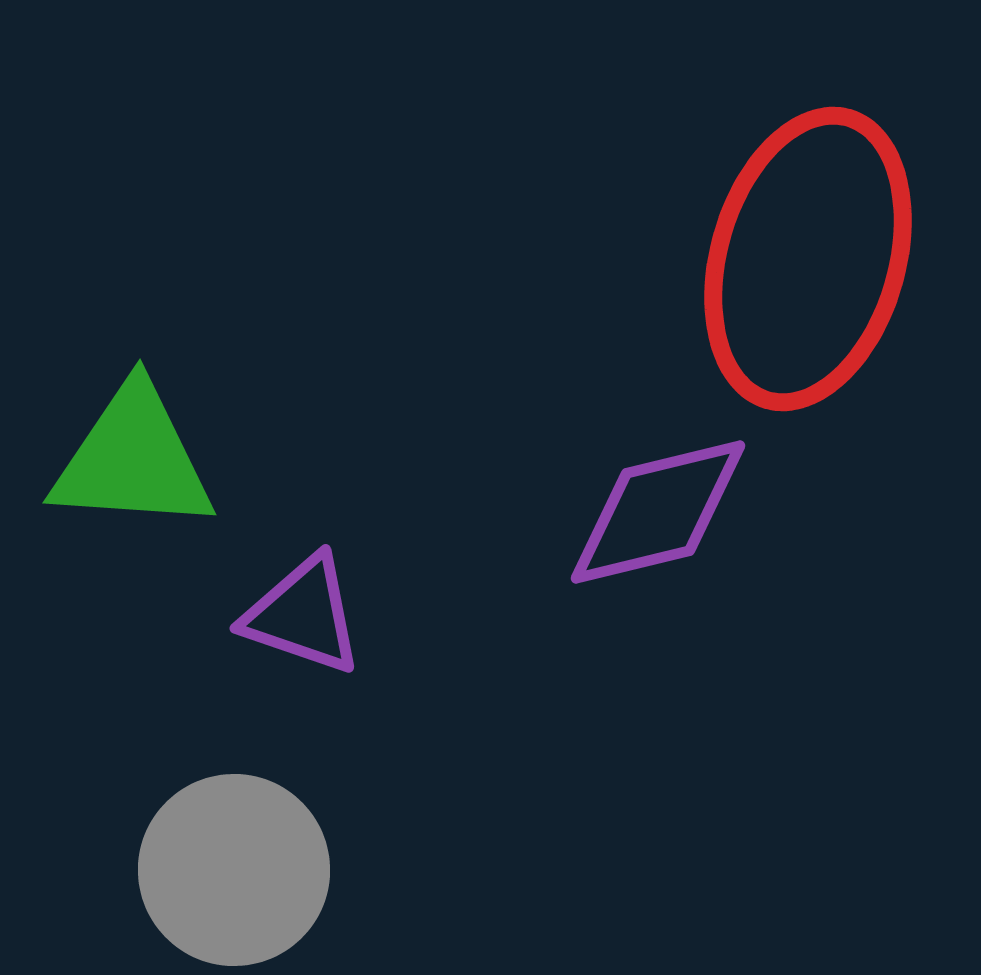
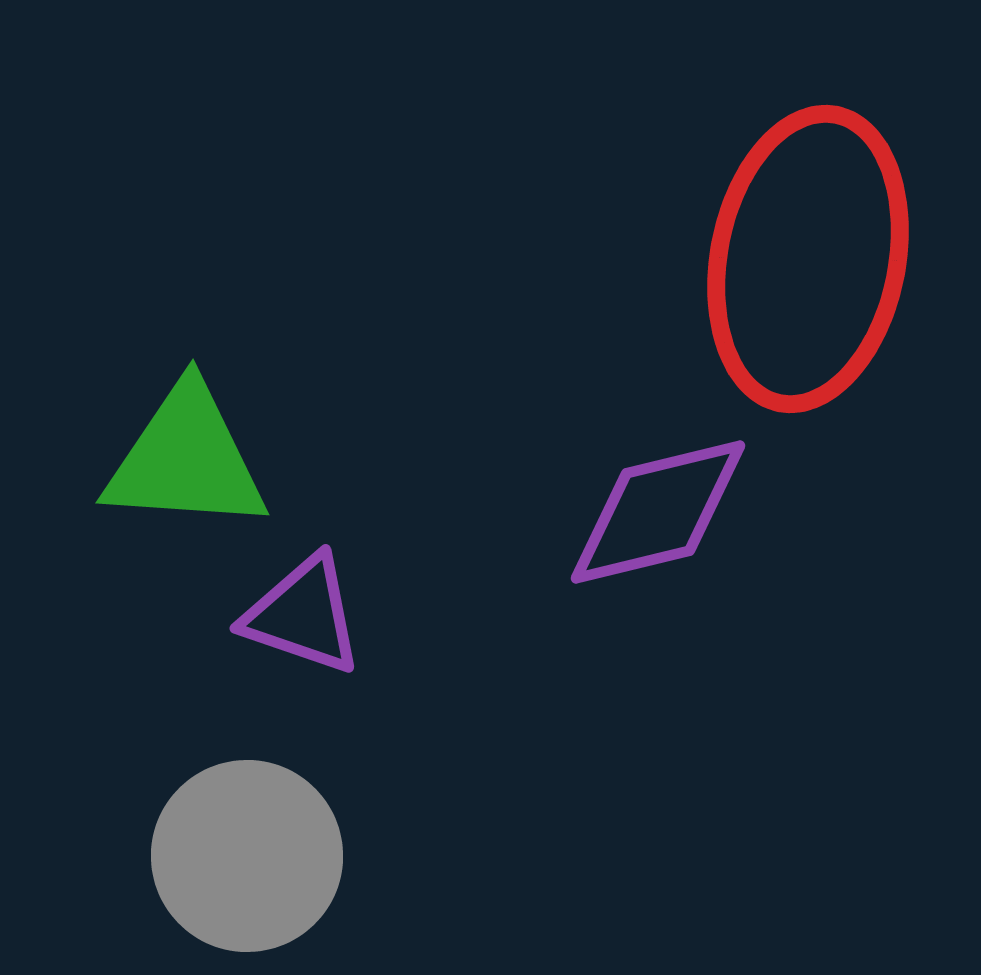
red ellipse: rotated 5 degrees counterclockwise
green triangle: moved 53 px right
gray circle: moved 13 px right, 14 px up
